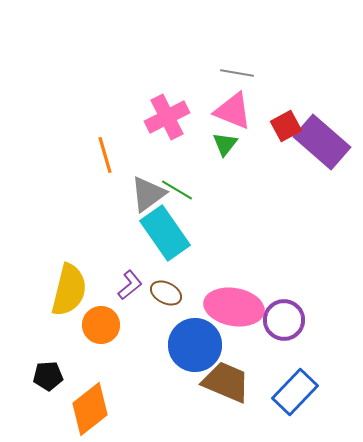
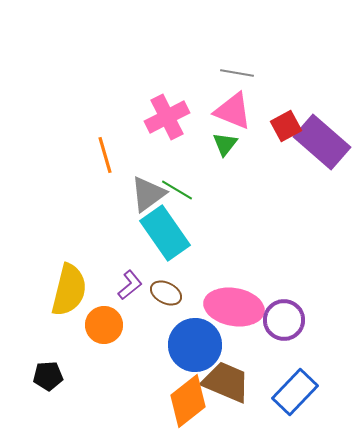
orange circle: moved 3 px right
orange diamond: moved 98 px right, 8 px up
